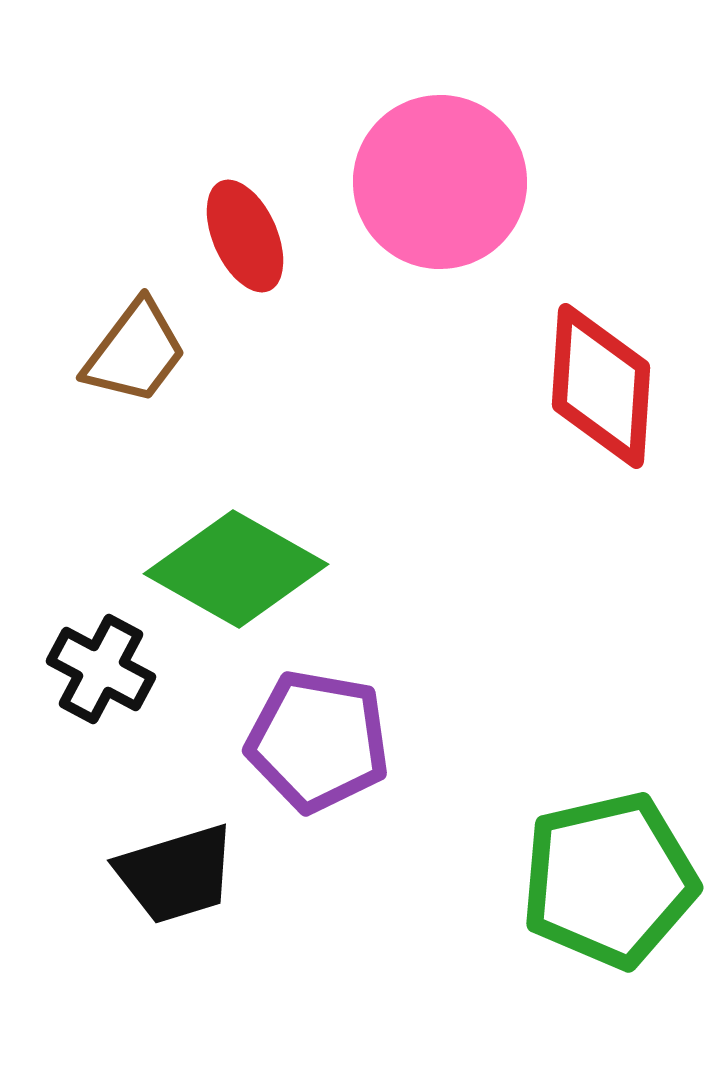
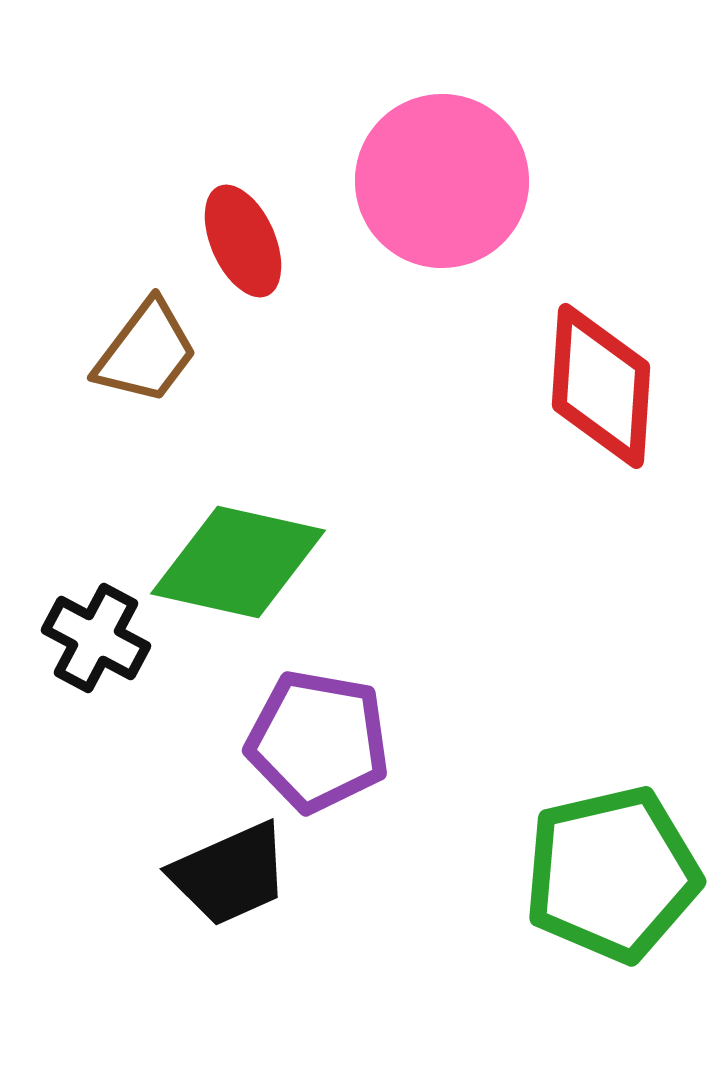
pink circle: moved 2 px right, 1 px up
red ellipse: moved 2 px left, 5 px down
brown trapezoid: moved 11 px right
green diamond: moved 2 px right, 7 px up; rotated 17 degrees counterclockwise
black cross: moved 5 px left, 31 px up
black trapezoid: moved 54 px right; rotated 7 degrees counterclockwise
green pentagon: moved 3 px right, 6 px up
